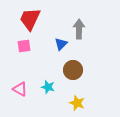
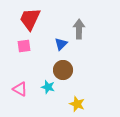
brown circle: moved 10 px left
yellow star: moved 1 px down
